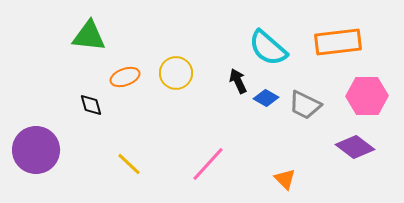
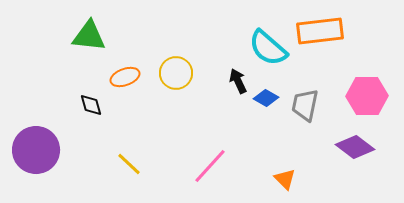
orange rectangle: moved 18 px left, 11 px up
gray trapezoid: rotated 76 degrees clockwise
pink line: moved 2 px right, 2 px down
